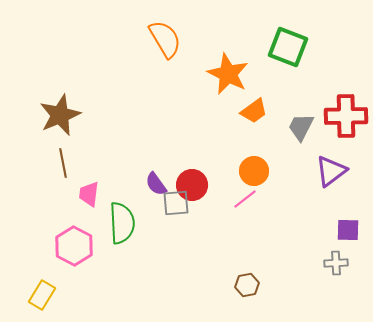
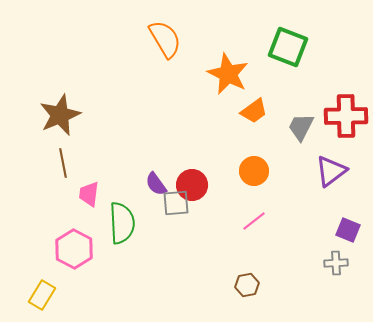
pink line: moved 9 px right, 22 px down
purple square: rotated 20 degrees clockwise
pink hexagon: moved 3 px down
